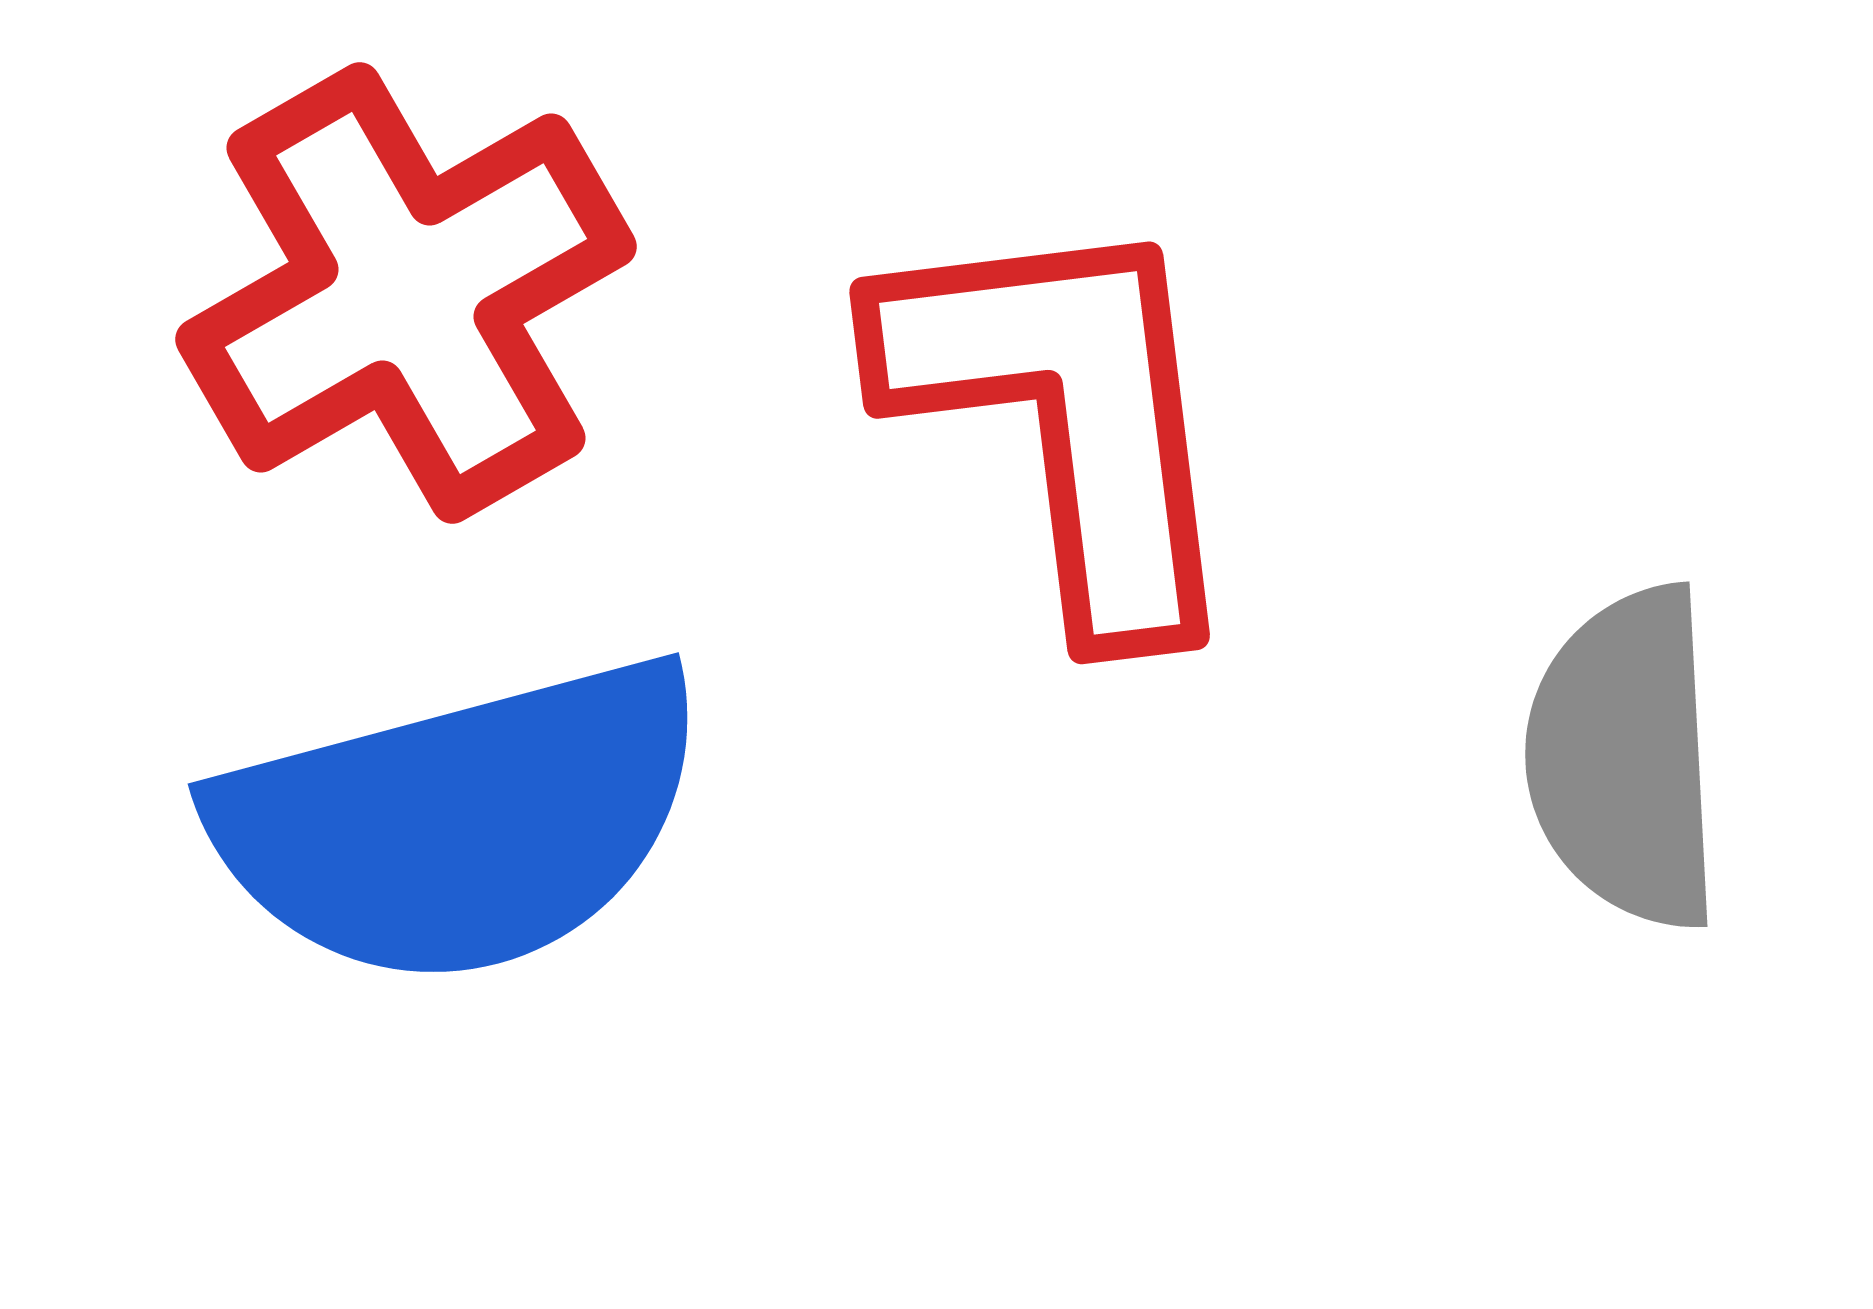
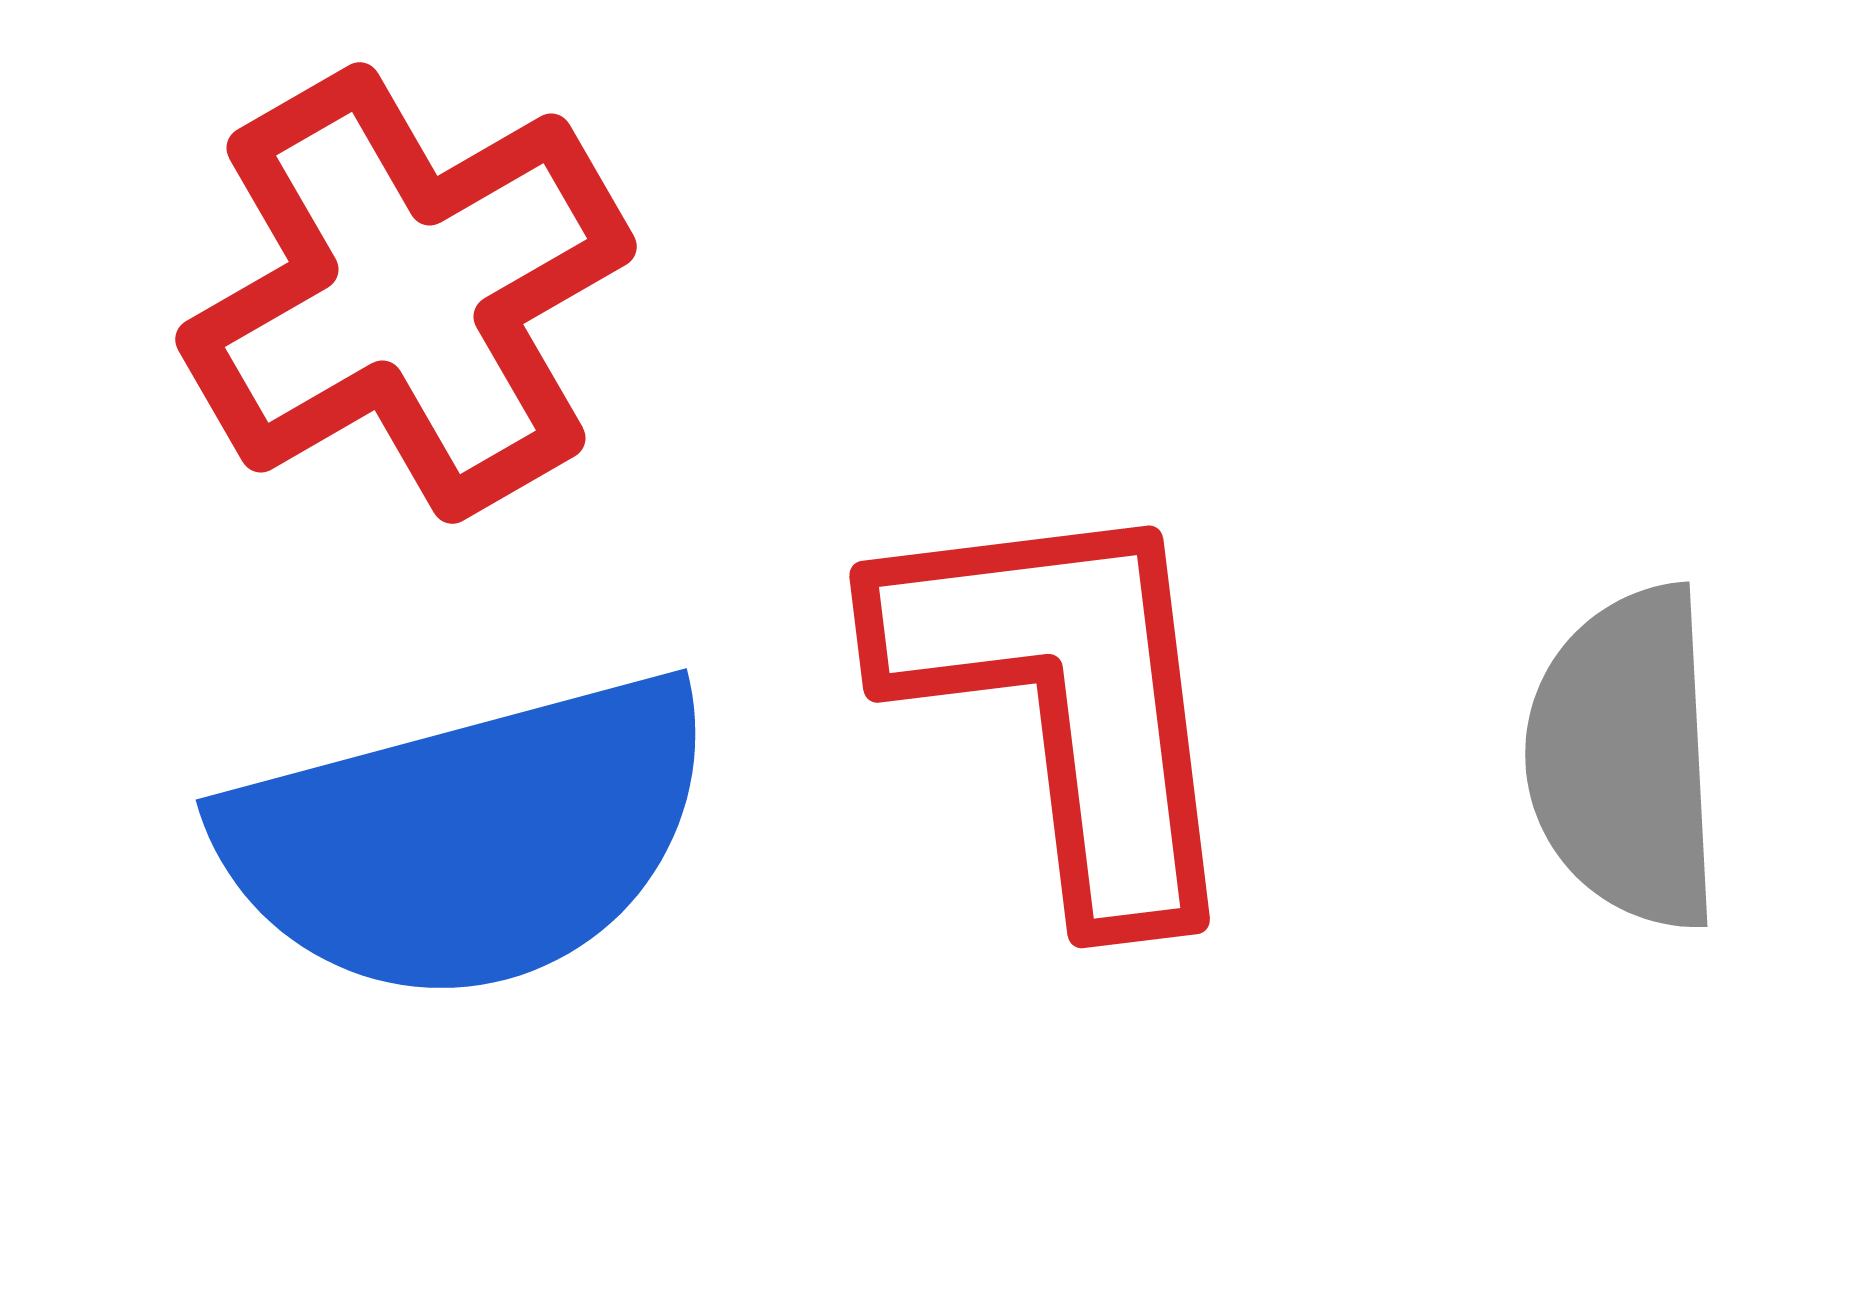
red L-shape: moved 284 px down
blue semicircle: moved 8 px right, 16 px down
